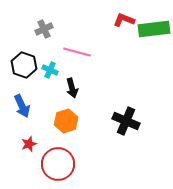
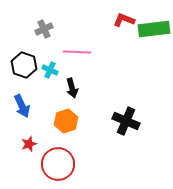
pink line: rotated 12 degrees counterclockwise
